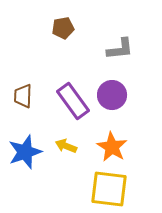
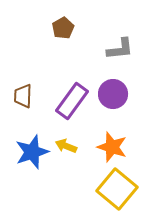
brown pentagon: rotated 20 degrees counterclockwise
purple circle: moved 1 px right, 1 px up
purple rectangle: moved 1 px left; rotated 72 degrees clockwise
orange star: rotated 12 degrees counterclockwise
blue star: moved 7 px right
yellow square: moved 8 px right; rotated 33 degrees clockwise
